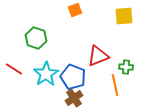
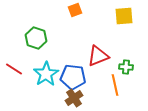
blue pentagon: rotated 15 degrees counterclockwise
